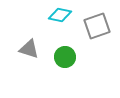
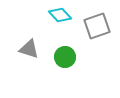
cyan diamond: rotated 35 degrees clockwise
